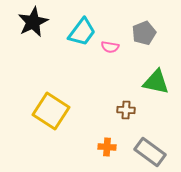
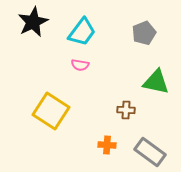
pink semicircle: moved 30 px left, 18 px down
orange cross: moved 2 px up
